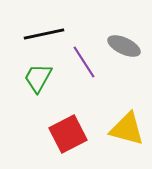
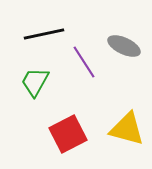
green trapezoid: moved 3 px left, 4 px down
